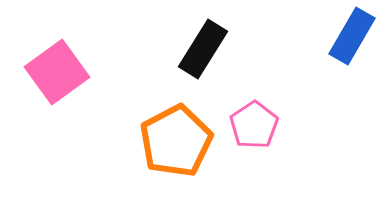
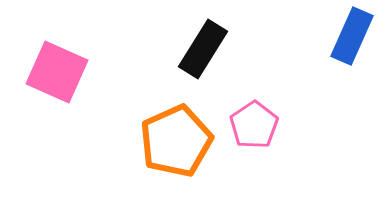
blue rectangle: rotated 6 degrees counterclockwise
pink square: rotated 30 degrees counterclockwise
orange pentagon: rotated 4 degrees clockwise
